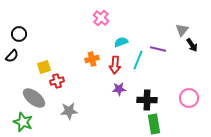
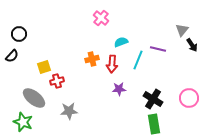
red arrow: moved 3 px left, 1 px up
black cross: moved 6 px right, 1 px up; rotated 30 degrees clockwise
